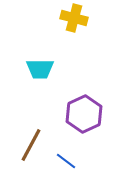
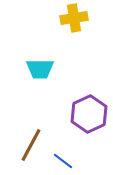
yellow cross: rotated 24 degrees counterclockwise
purple hexagon: moved 5 px right
blue line: moved 3 px left
